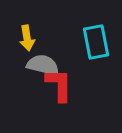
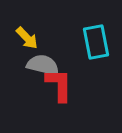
yellow arrow: rotated 35 degrees counterclockwise
